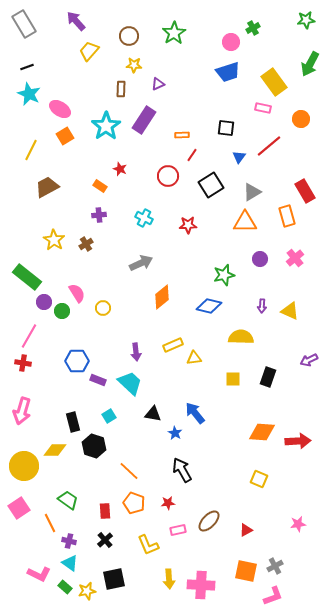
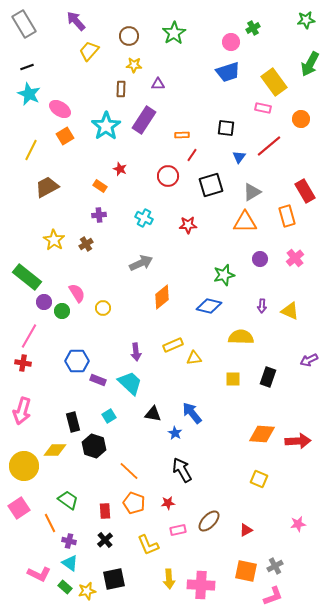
purple triangle at (158, 84): rotated 24 degrees clockwise
black square at (211, 185): rotated 15 degrees clockwise
blue arrow at (195, 413): moved 3 px left
orange diamond at (262, 432): moved 2 px down
